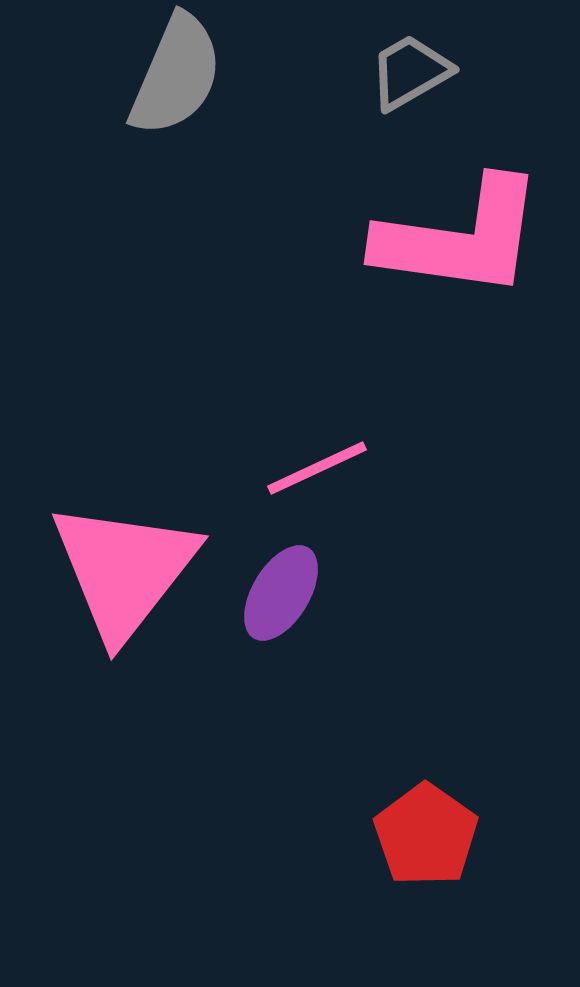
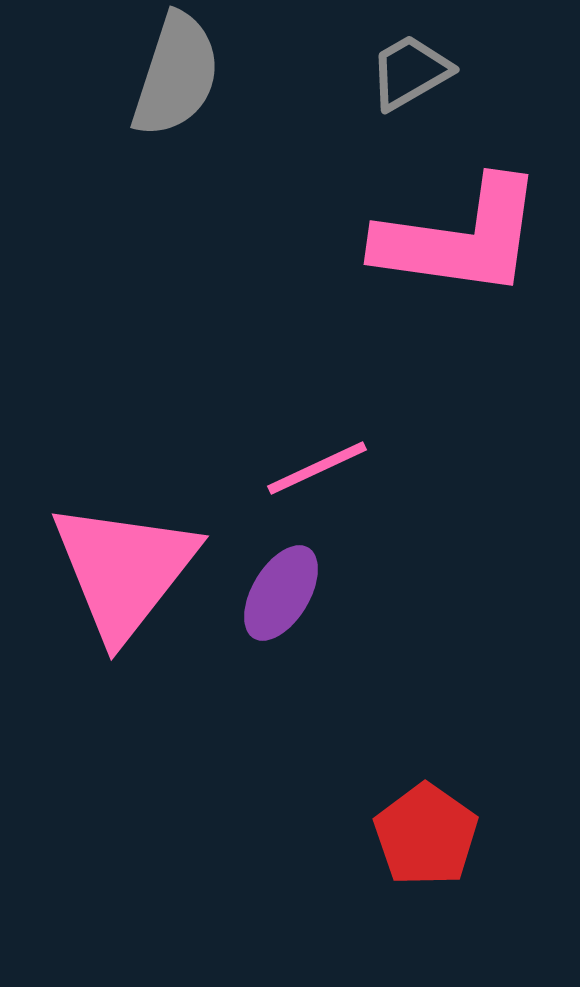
gray semicircle: rotated 5 degrees counterclockwise
